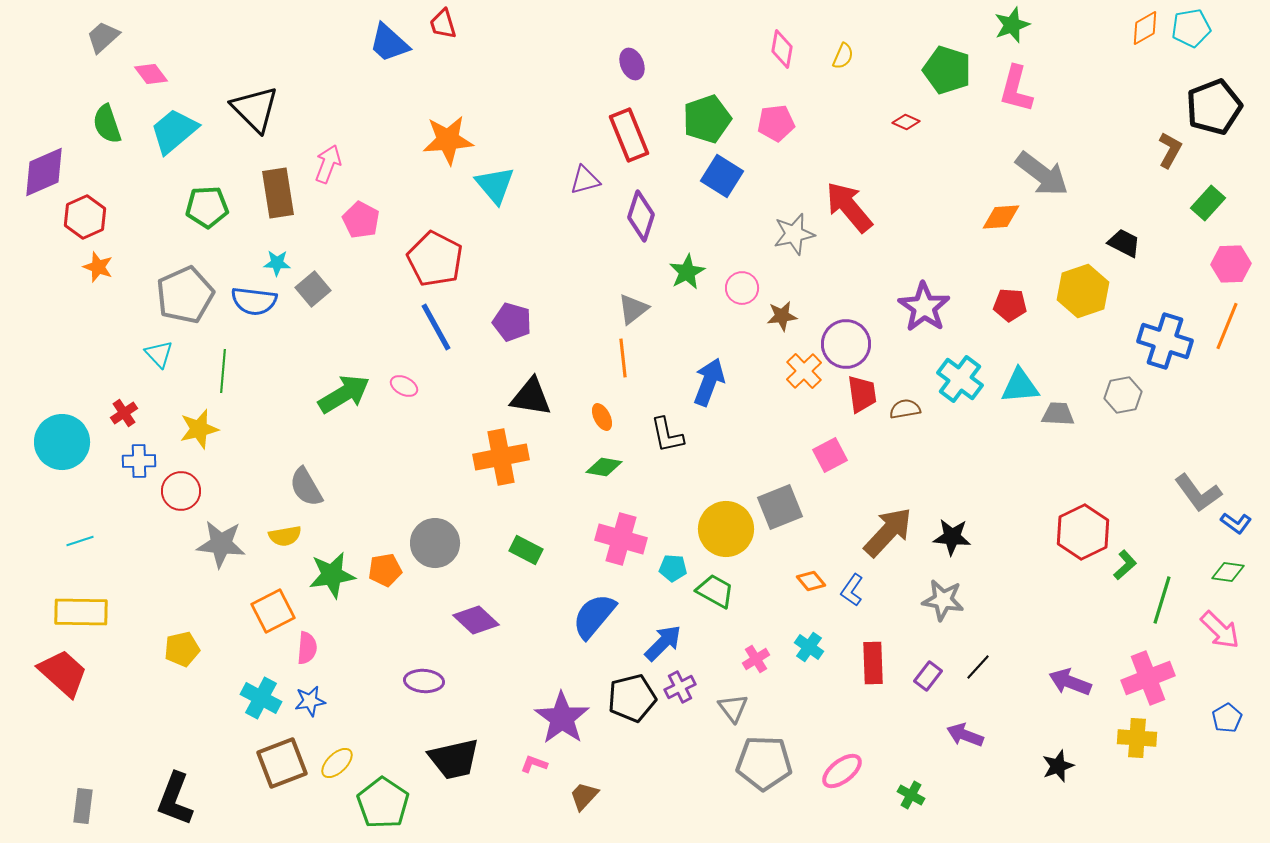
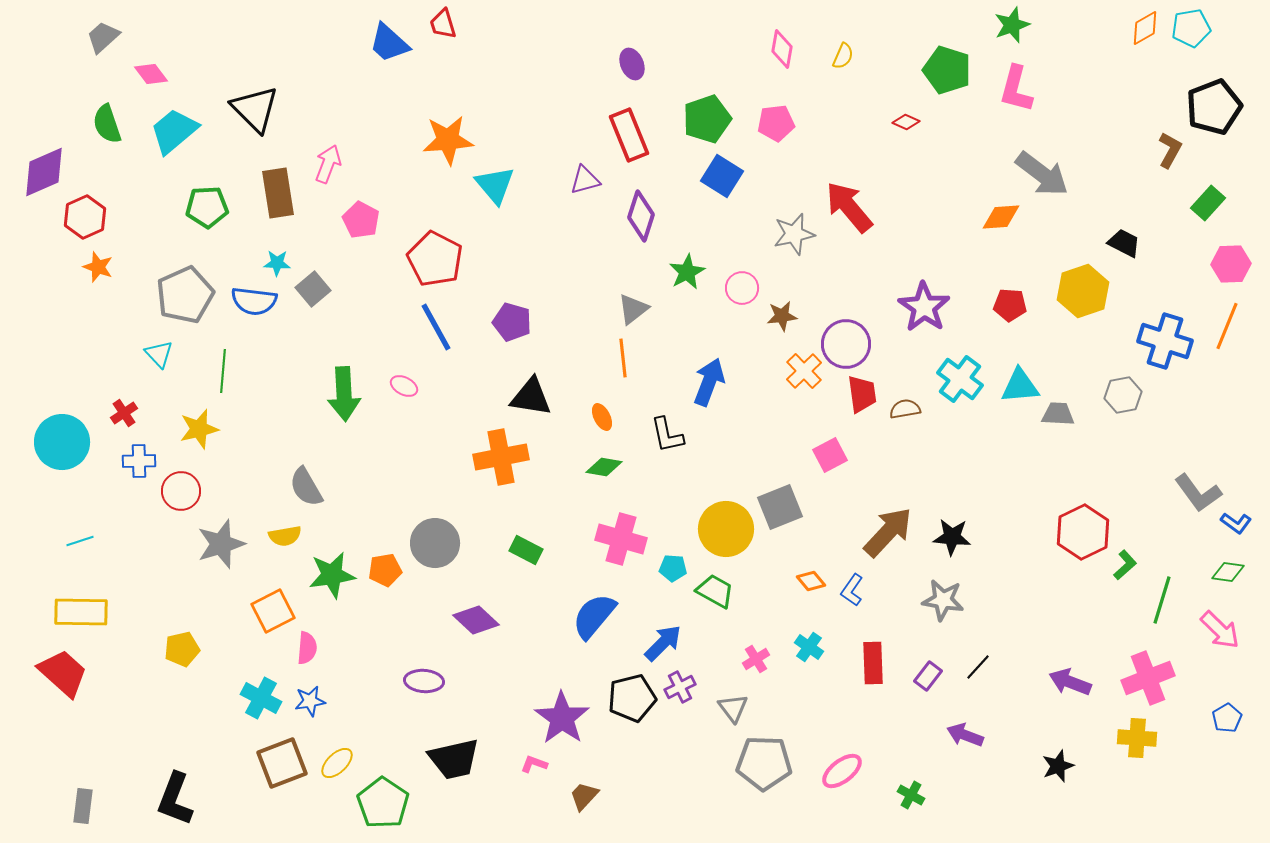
green arrow at (344, 394): rotated 118 degrees clockwise
gray star at (221, 544): rotated 24 degrees counterclockwise
